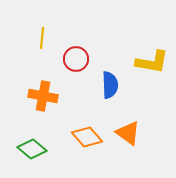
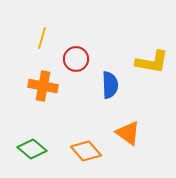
yellow line: rotated 10 degrees clockwise
orange cross: moved 10 px up
orange diamond: moved 1 px left, 14 px down
